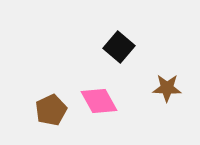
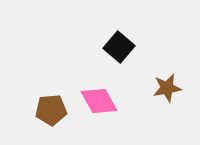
brown star: rotated 12 degrees counterclockwise
brown pentagon: rotated 20 degrees clockwise
